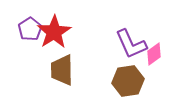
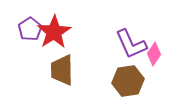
pink diamond: rotated 20 degrees counterclockwise
